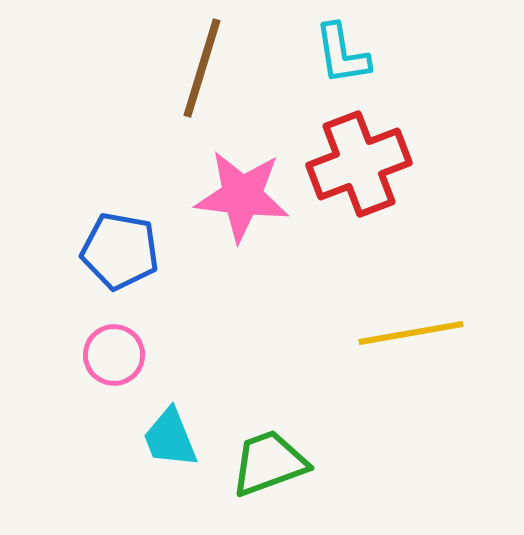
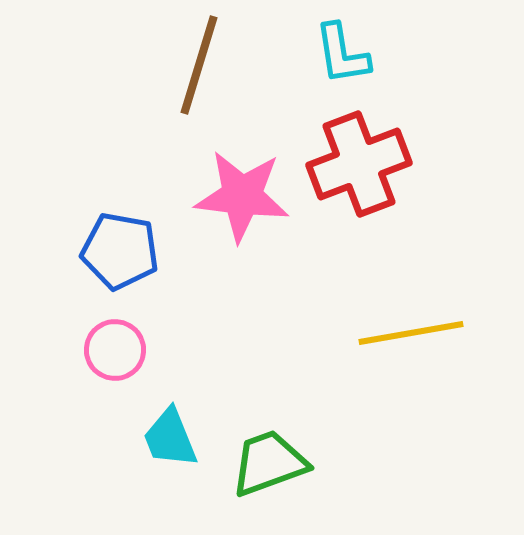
brown line: moved 3 px left, 3 px up
pink circle: moved 1 px right, 5 px up
